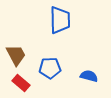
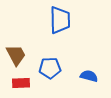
red rectangle: rotated 42 degrees counterclockwise
